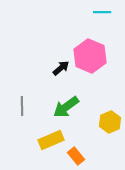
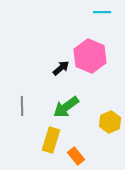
yellow rectangle: rotated 50 degrees counterclockwise
